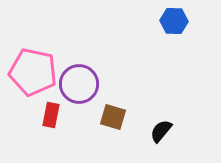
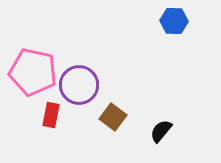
purple circle: moved 1 px down
brown square: rotated 20 degrees clockwise
